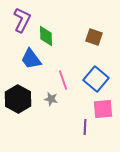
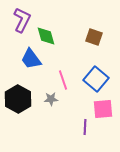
green diamond: rotated 15 degrees counterclockwise
gray star: rotated 16 degrees counterclockwise
